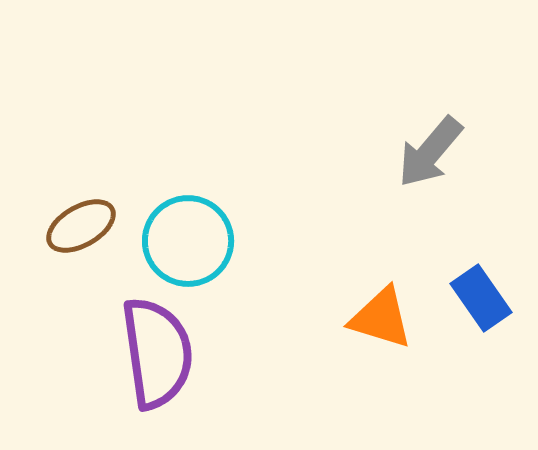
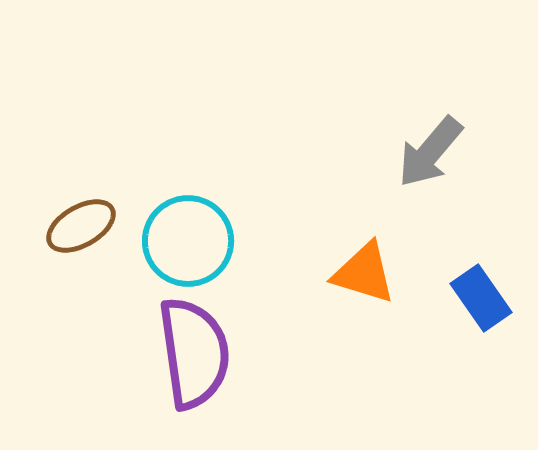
orange triangle: moved 17 px left, 45 px up
purple semicircle: moved 37 px right
